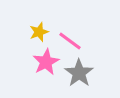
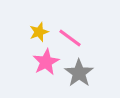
pink line: moved 3 px up
